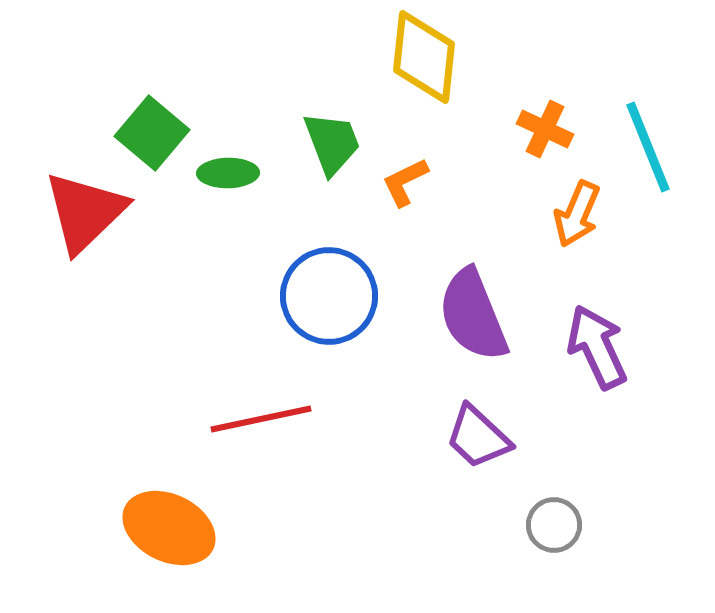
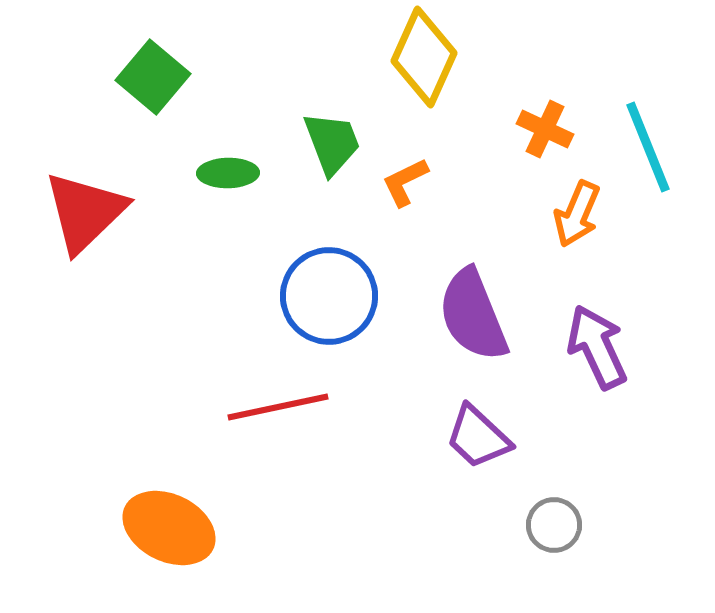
yellow diamond: rotated 18 degrees clockwise
green square: moved 1 px right, 56 px up
red line: moved 17 px right, 12 px up
